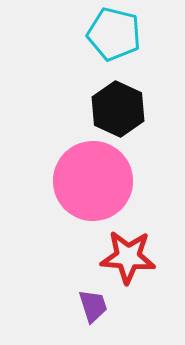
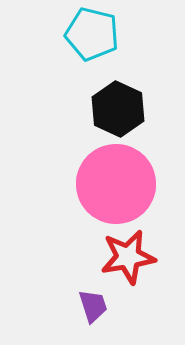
cyan pentagon: moved 22 px left
pink circle: moved 23 px right, 3 px down
red star: rotated 14 degrees counterclockwise
